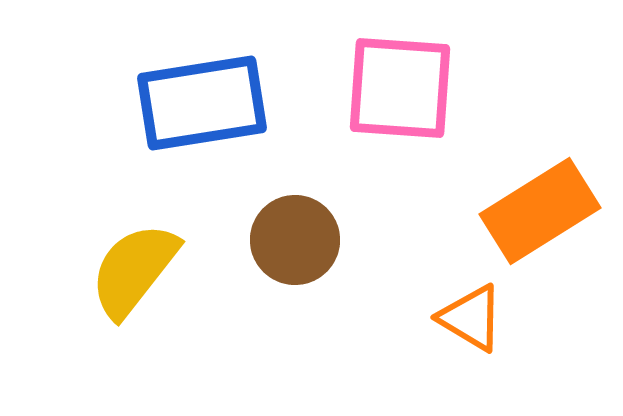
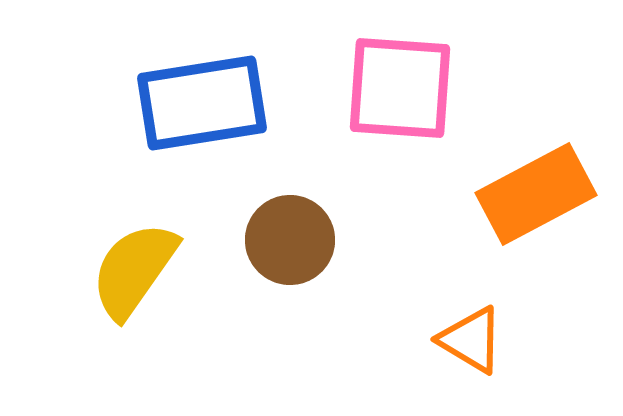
orange rectangle: moved 4 px left, 17 px up; rotated 4 degrees clockwise
brown circle: moved 5 px left
yellow semicircle: rotated 3 degrees counterclockwise
orange triangle: moved 22 px down
